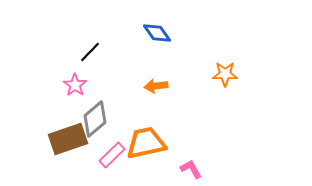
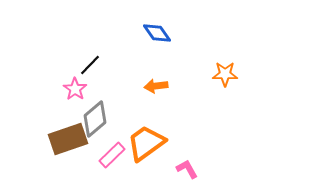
black line: moved 13 px down
pink star: moved 4 px down
orange trapezoid: rotated 24 degrees counterclockwise
pink L-shape: moved 4 px left
